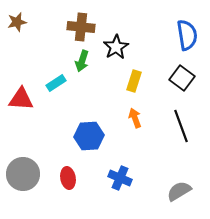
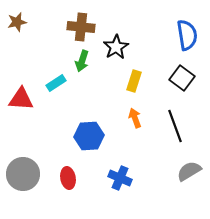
black line: moved 6 px left
gray semicircle: moved 10 px right, 20 px up
